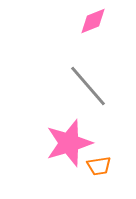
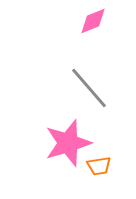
gray line: moved 1 px right, 2 px down
pink star: moved 1 px left
